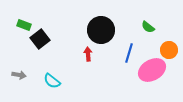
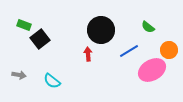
blue line: moved 2 px up; rotated 42 degrees clockwise
